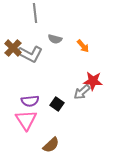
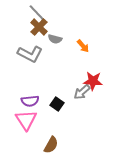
gray line: moved 2 px right; rotated 36 degrees counterclockwise
brown cross: moved 26 px right, 21 px up
brown semicircle: rotated 18 degrees counterclockwise
